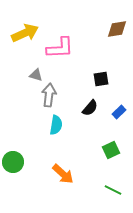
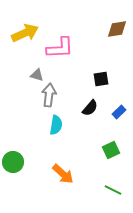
gray triangle: moved 1 px right
